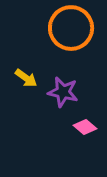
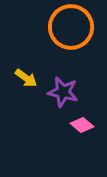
orange circle: moved 1 px up
pink diamond: moved 3 px left, 2 px up
